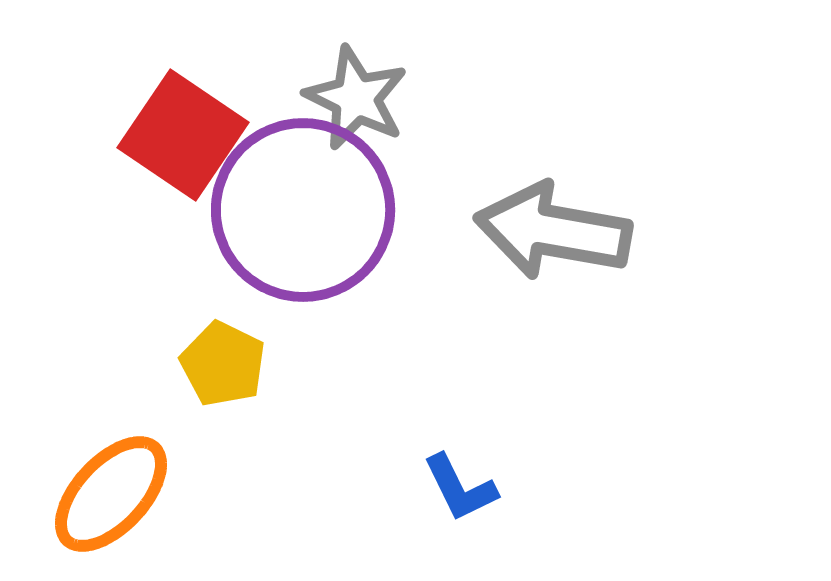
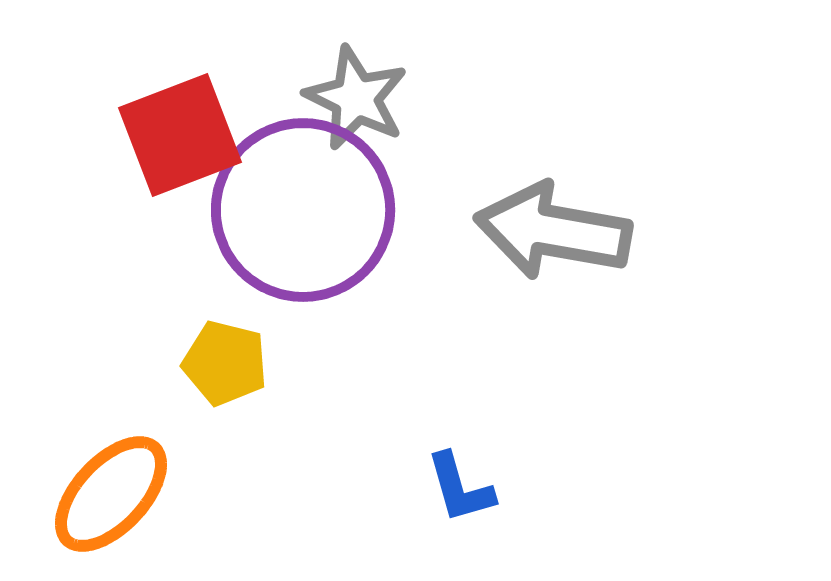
red square: moved 3 px left; rotated 35 degrees clockwise
yellow pentagon: moved 2 px right, 1 px up; rotated 12 degrees counterclockwise
blue L-shape: rotated 10 degrees clockwise
